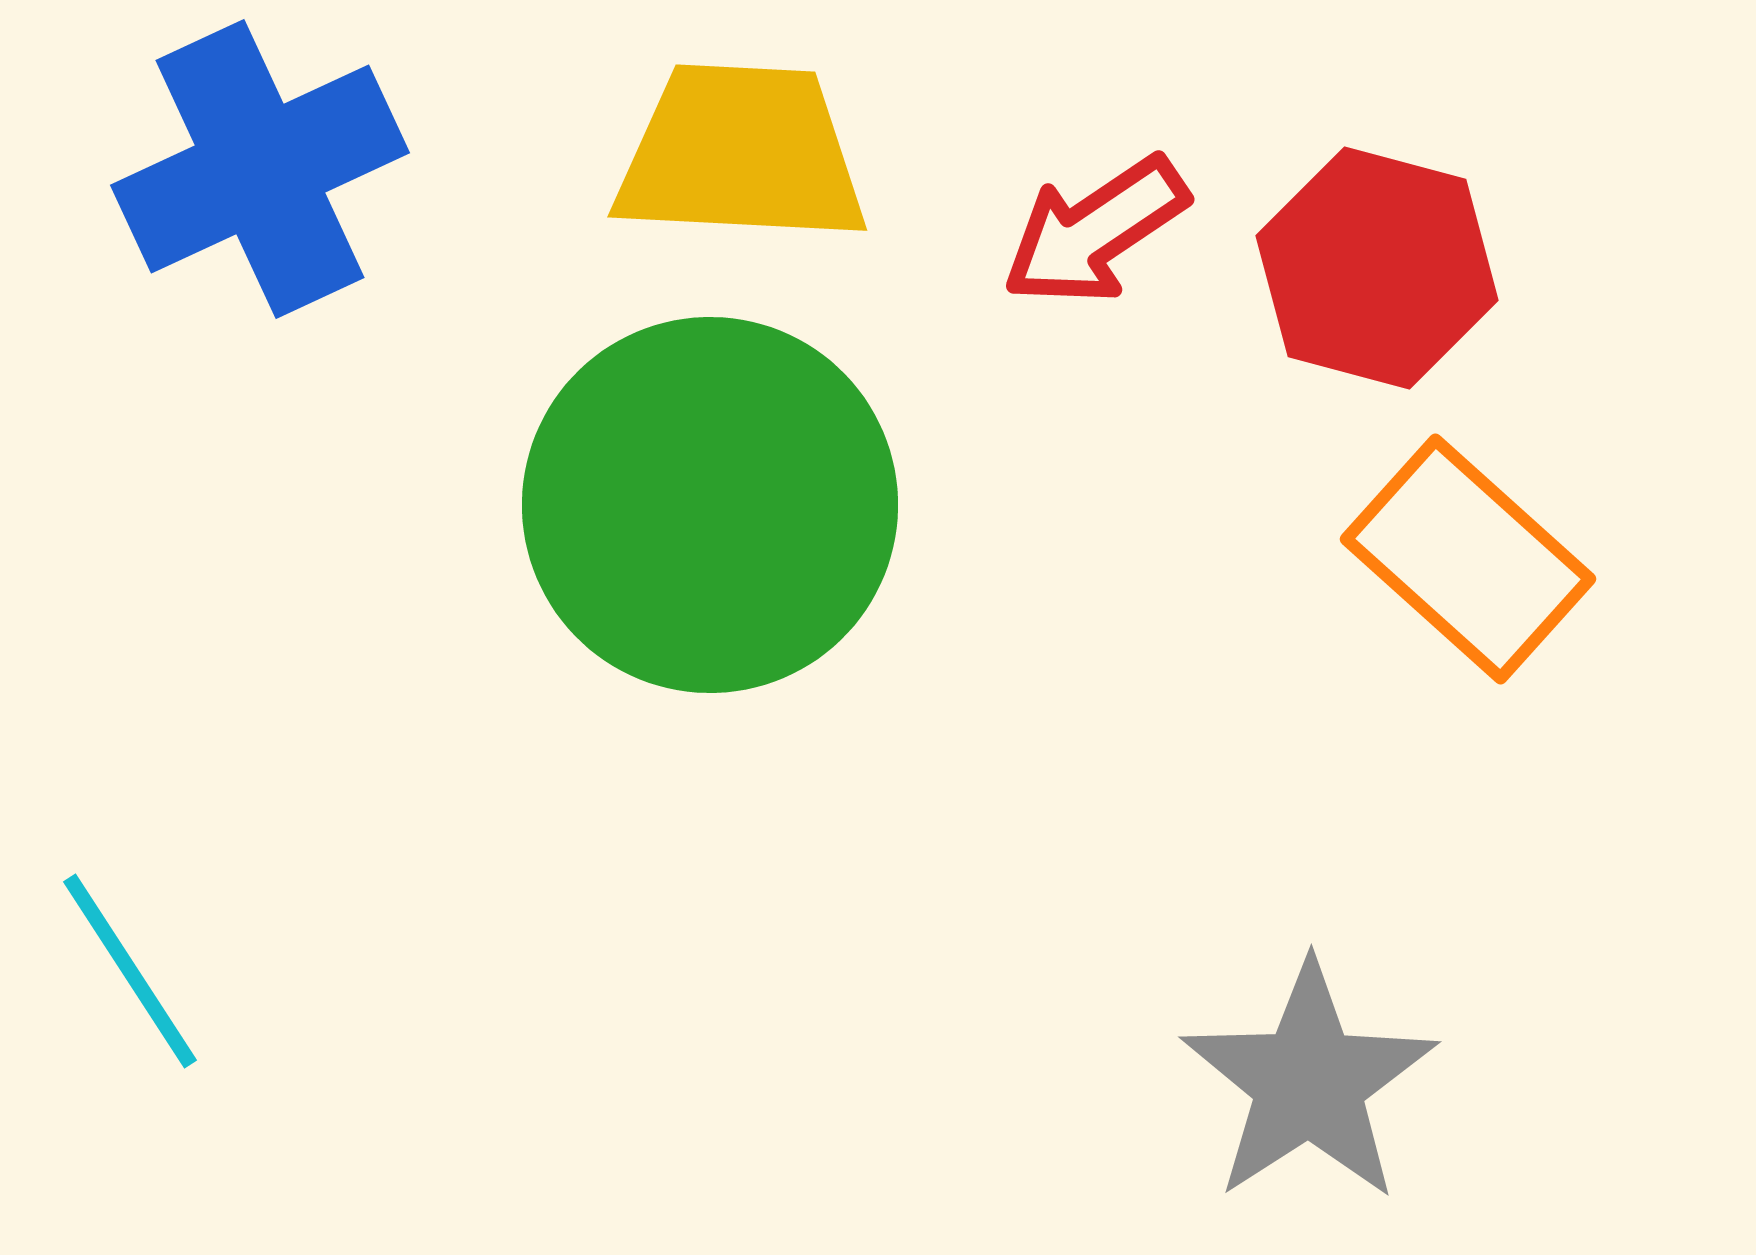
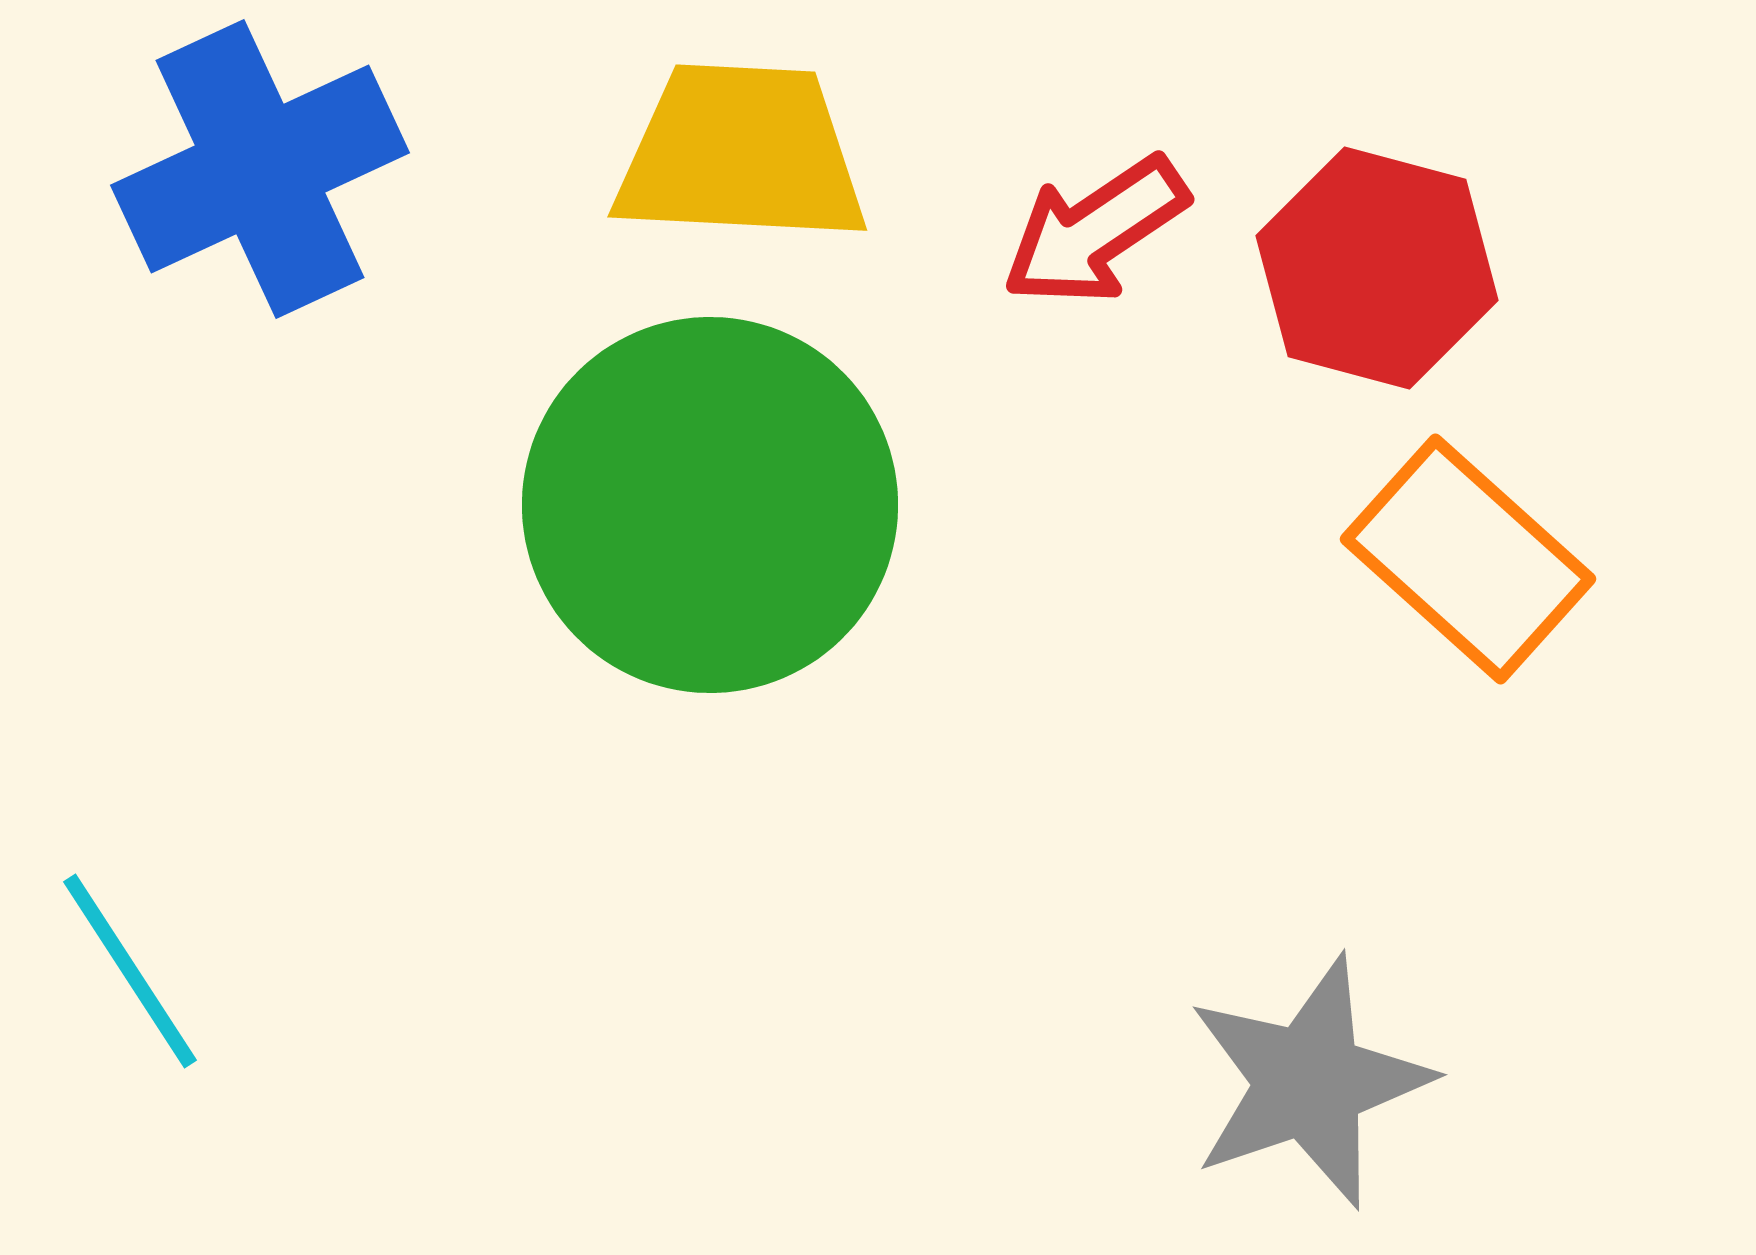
gray star: rotated 14 degrees clockwise
